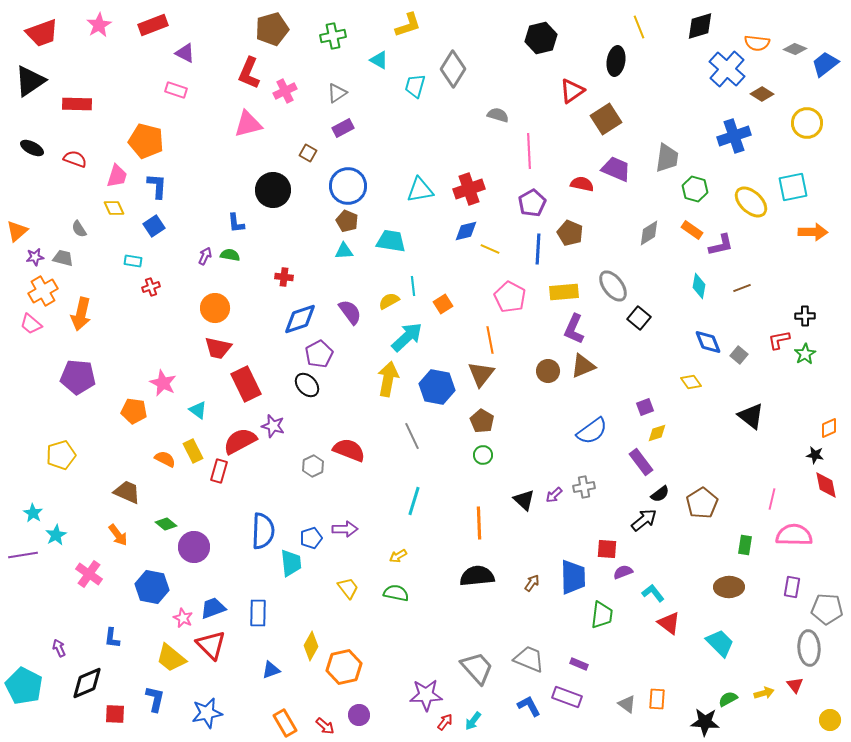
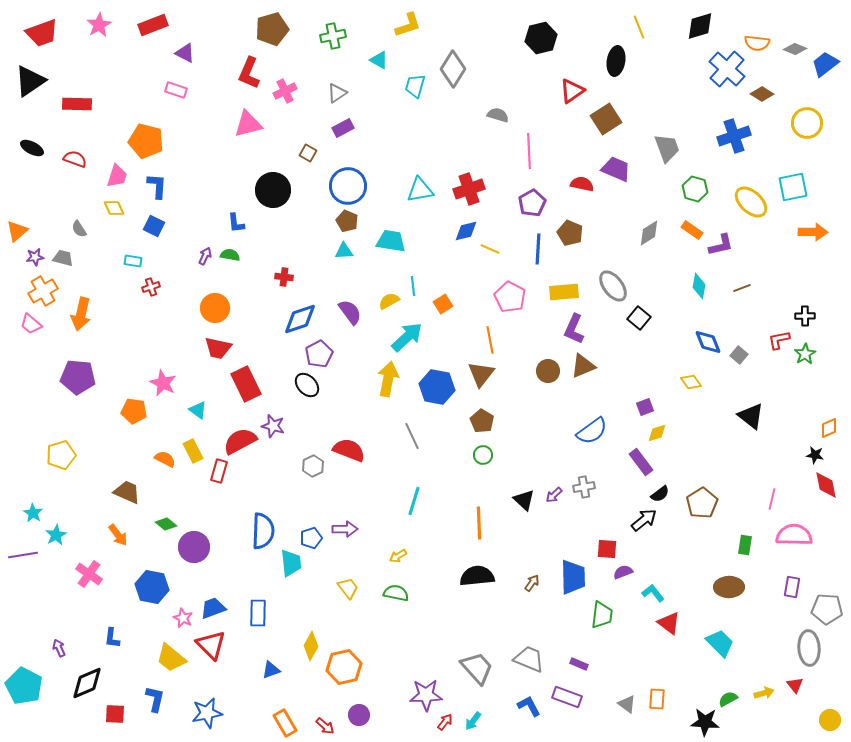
gray trapezoid at (667, 158): moved 10 px up; rotated 28 degrees counterclockwise
blue square at (154, 226): rotated 30 degrees counterclockwise
